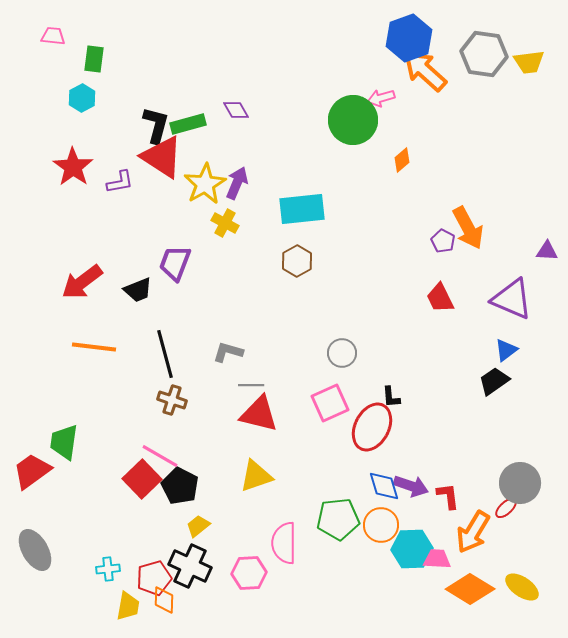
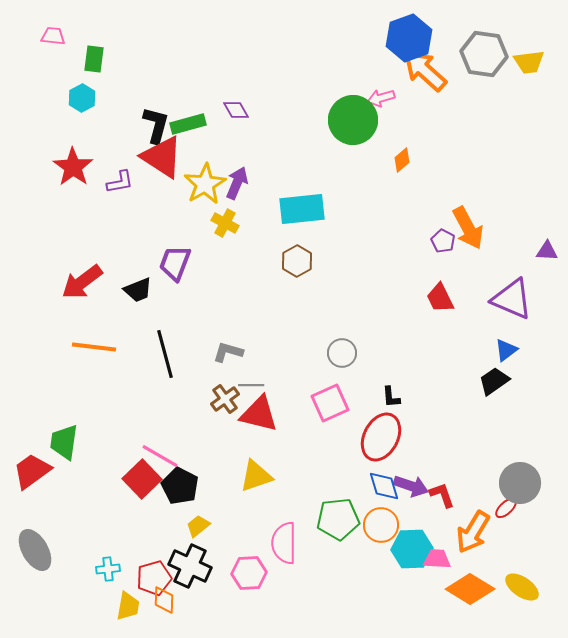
brown cross at (172, 400): moved 53 px right, 1 px up; rotated 36 degrees clockwise
red ellipse at (372, 427): moved 9 px right, 10 px down
red L-shape at (448, 496): moved 6 px left, 1 px up; rotated 12 degrees counterclockwise
